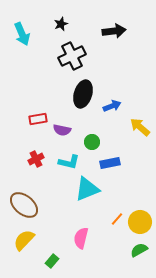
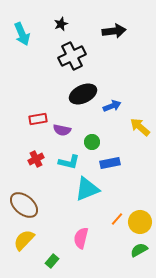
black ellipse: rotated 48 degrees clockwise
